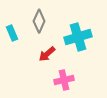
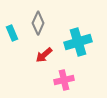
gray diamond: moved 1 px left, 2 px down
cyan cross: moved 5 px down
red arrow: moved 3 px left, 1 px down
